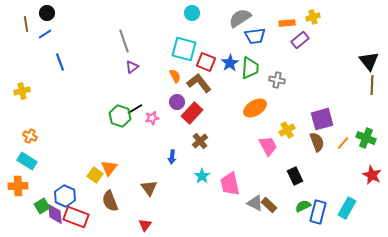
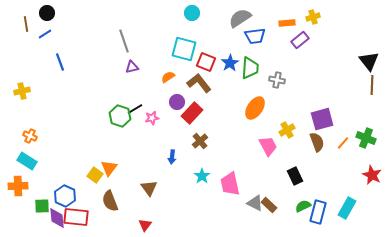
purple triangle at (132, 67): rotated 24 degrees clockwise
orange semicircle at (175, 76): moved 7 px left, 1 px down; rotated 96 degrees counterclockwise
orange ellipse at (255, 108): rotated 25 degrees counterclockwise
green square at (42, 206): rotated 28 degrees clockwise
purple diamond at (55, 214): moved 2 px right, 4 px down
red rectangle at (76, 217): rotated 15 degrees counterclockwise
